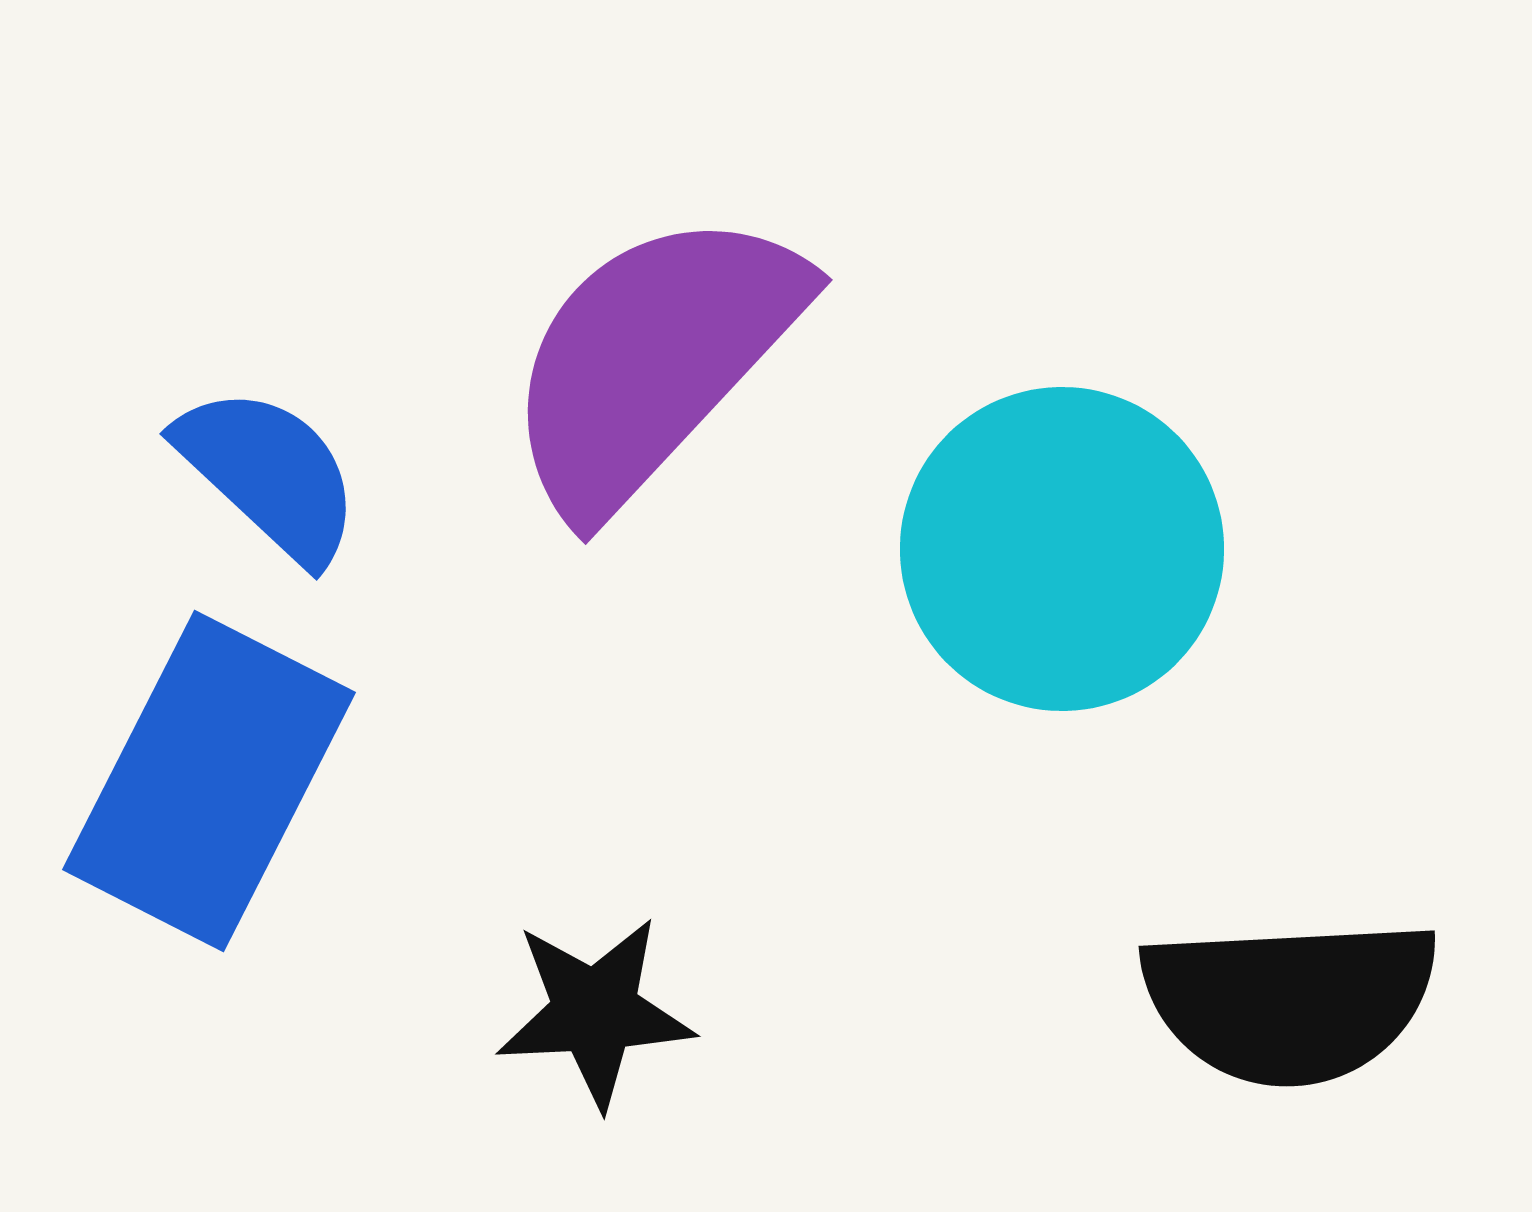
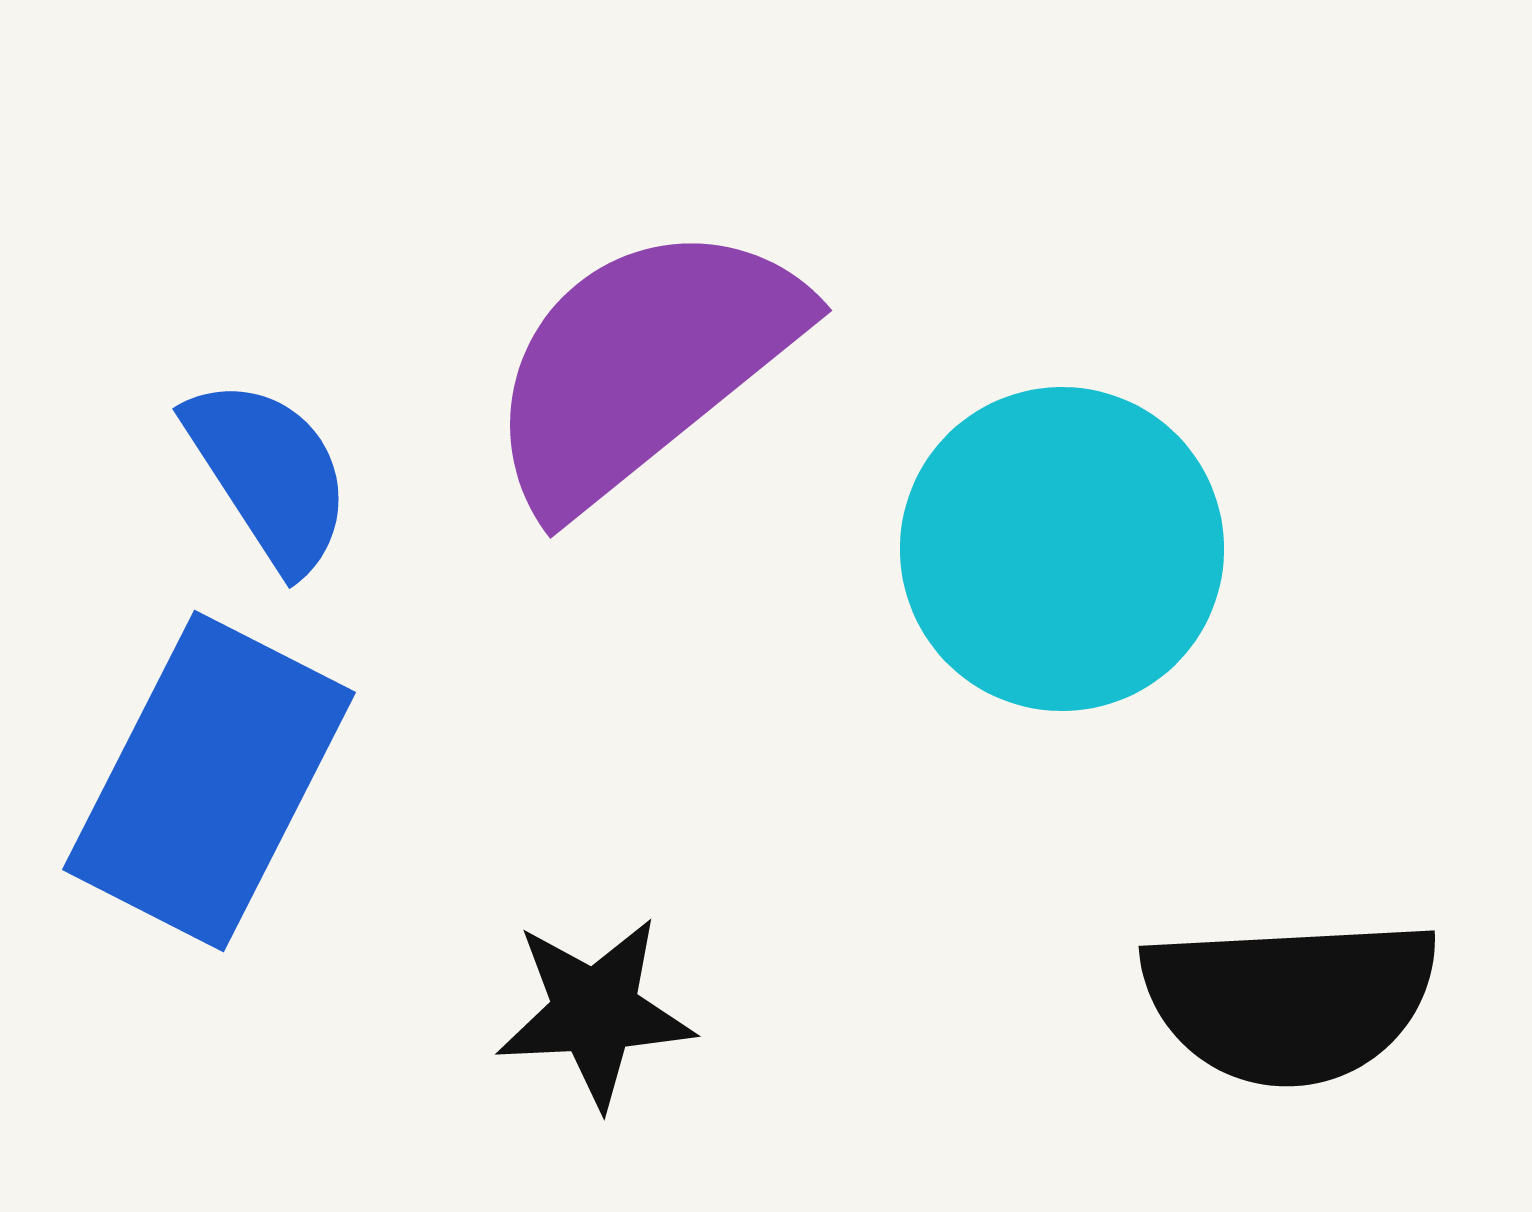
purple semicircle: moved 10 px left, 5 px down; rotated 8 degrees clockwise
blue semicircle: rotated 14 degrees clockwise
